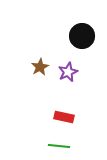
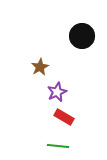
purple star: moved 11 px left, 20 px down
red rectangle: rotated 18 degrees clockwise
green line: moved 1 px left
